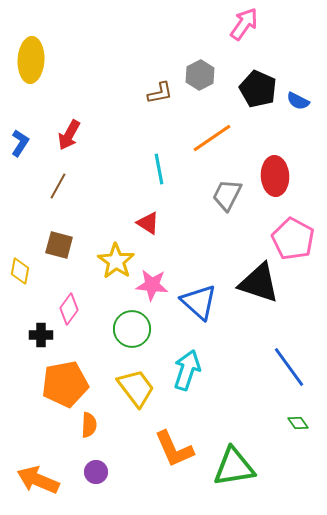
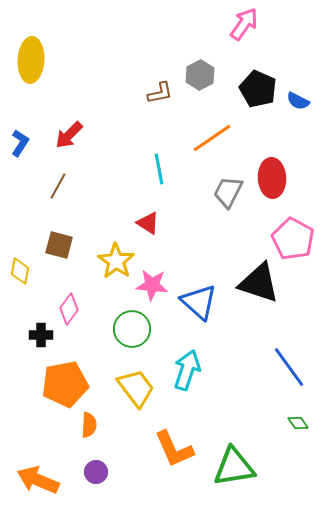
red arrow: rotated 16 degrees clockwise
red ellipse: moved 3 px left, 2 px down
gray trapezoid: moved 1 px right, 3 px up
